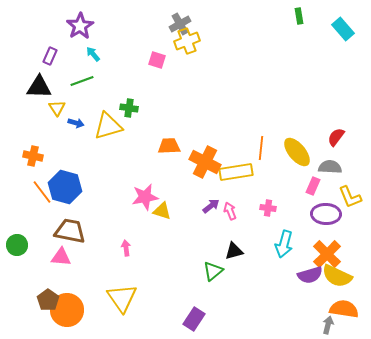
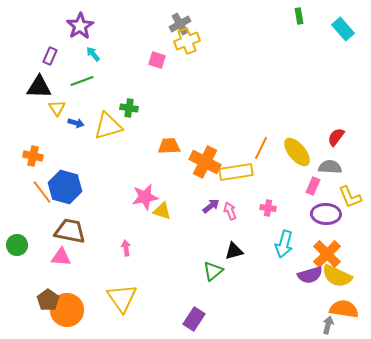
orange line at (261, 148): rotated 20 degrees clockwise
